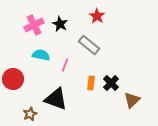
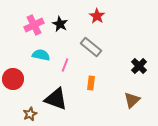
gray rectangle: moved 2 px right, 2 px down
black cross: moved 28 px right, 17 px up
